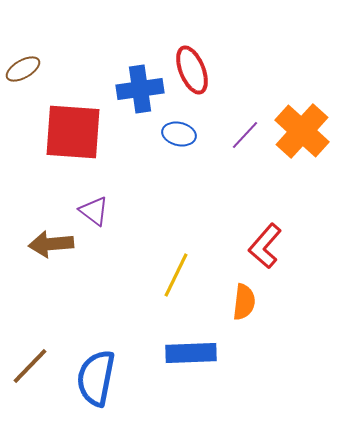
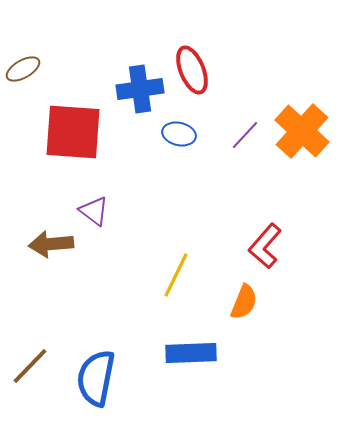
orange semicircle: rotated 15 degrees clockwise
